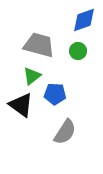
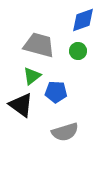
blue diamond: moved 1 px left
blue pentagon: moved 1 px right, 2 px up
gray semicircle: rotated 40 degrees clockwise
